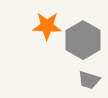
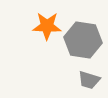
gray hexagon: rotated 21 degrees counterclockwise
